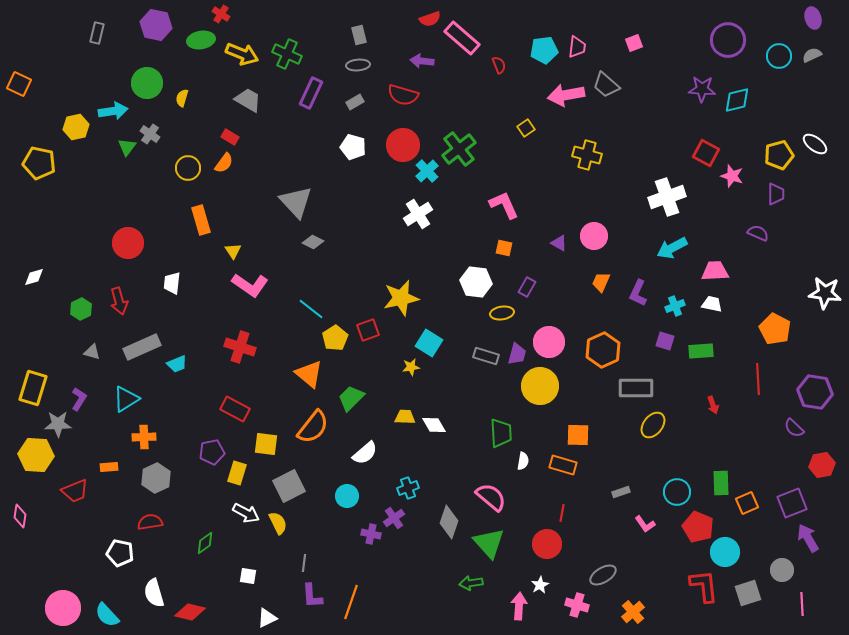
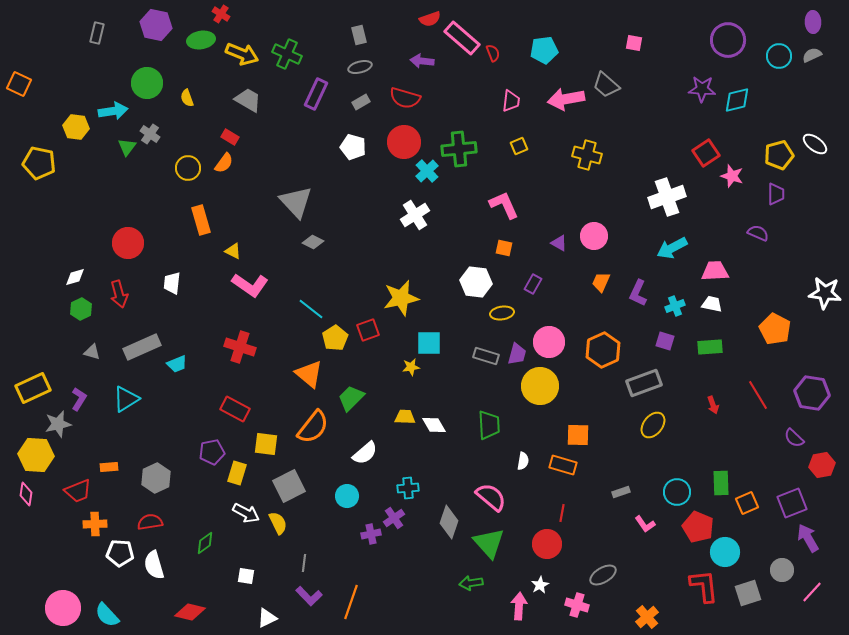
purple ellipse at (813, 18): moved 4 px down; rotated 15 degrees clockwise
pink square at (634, 43): rotated 30 degrees clockwise
pink trapezoid at (577, 47): moved 66 px left, 54 px down
gray ellipse at (358, 65): moved 2 px right, 2 px down; rotated 10 degrees counterclockwise
red semicircle at (499, 65): moved 6 px left, 12 px up
purple rectangle at (311, 93): moved 5 px right, 1 px down
red semicircle at (403, 95): moved 2 px right, 3 px down
pink arrow at (566, 95): moved 4 px down
yellow semicircle at (182, 98): moved 5 px right; rotated 36 degrees counterclockwise
gray rectangle at (355, 102): moved 6 px right
yellow hexagon at (76, 127): rotated 20 degrees clockwise
yellow square at (526, 128): moved 7 px left, 18 px down; rotated 12 degrees clockwise
red circle at (403, 145): moved 1 px right, 3 px up
green cross at (459, 149): rotated 32 degrees clockwise
red square at (706, 153): rotated 28 degrees clockwise
white cross at (418, 214): moved 3 px left, 1 px down
yellow triangle at (233, 251): rotated 30 degrees counterclockwise
white diamond at (34, 277): moved 41 px right
purple rectangle at (527, 287): moved 6 px right, 3 px up
red arrow at (119, 301): moved 7 px up
cyan square at (429, 343): rotated 32 degrees counterclockwise
green rectangle at (701, 351): moved 9 px right, 4 px up
red line at (758, 379): moved 16 px down; rotated 28 degrees counterclockwise
yellow rectangle at (33, 388): rotated 48 degrees clockwise
gray rectangle at (636, 388): moved 8 px right, 5 px up; rotated 20 degrees counterclockwise
purple hexagon at (815, 392): moved 3 px left, 1 px down
gray star at (58, 424): rotated 12 degrees counterclockwise
purple semicircle at (794, 428): moved 10 px down
green trapezoid at (501, 433): moved 12 px left, 8 px up
orange cross at (144, 437): moved 49 px left, 87 px down
cyan cross at (408, 488): rotated 15 degrees clockwise
red trapezoid at (75, 491): moved 3 px right
pink diamond at (20, 516): moved 6 px right, 22 px up
purple cross at (371, 534): rotated 24 degrees counterclockwise
white pentagon at (120, 553): rotated 8 degrees counterclockwise
white square at (248, 576): moved 2 px left
white semicircle at (154, 593): moved 28 px up
purple L-shape at (312, 596): moved 3 px left; rotated 40 degrees counterclockwise
pink line at (802, 604): moved 10 px right, 12 px up; rotated 45 degrees clockwise
orange cross at (633, 612): moved 14 px right, 5 px down
